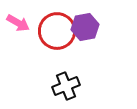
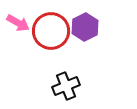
purple hexagon: rotated 16 degrees counterclockwise
red circle: moved 6 px left
